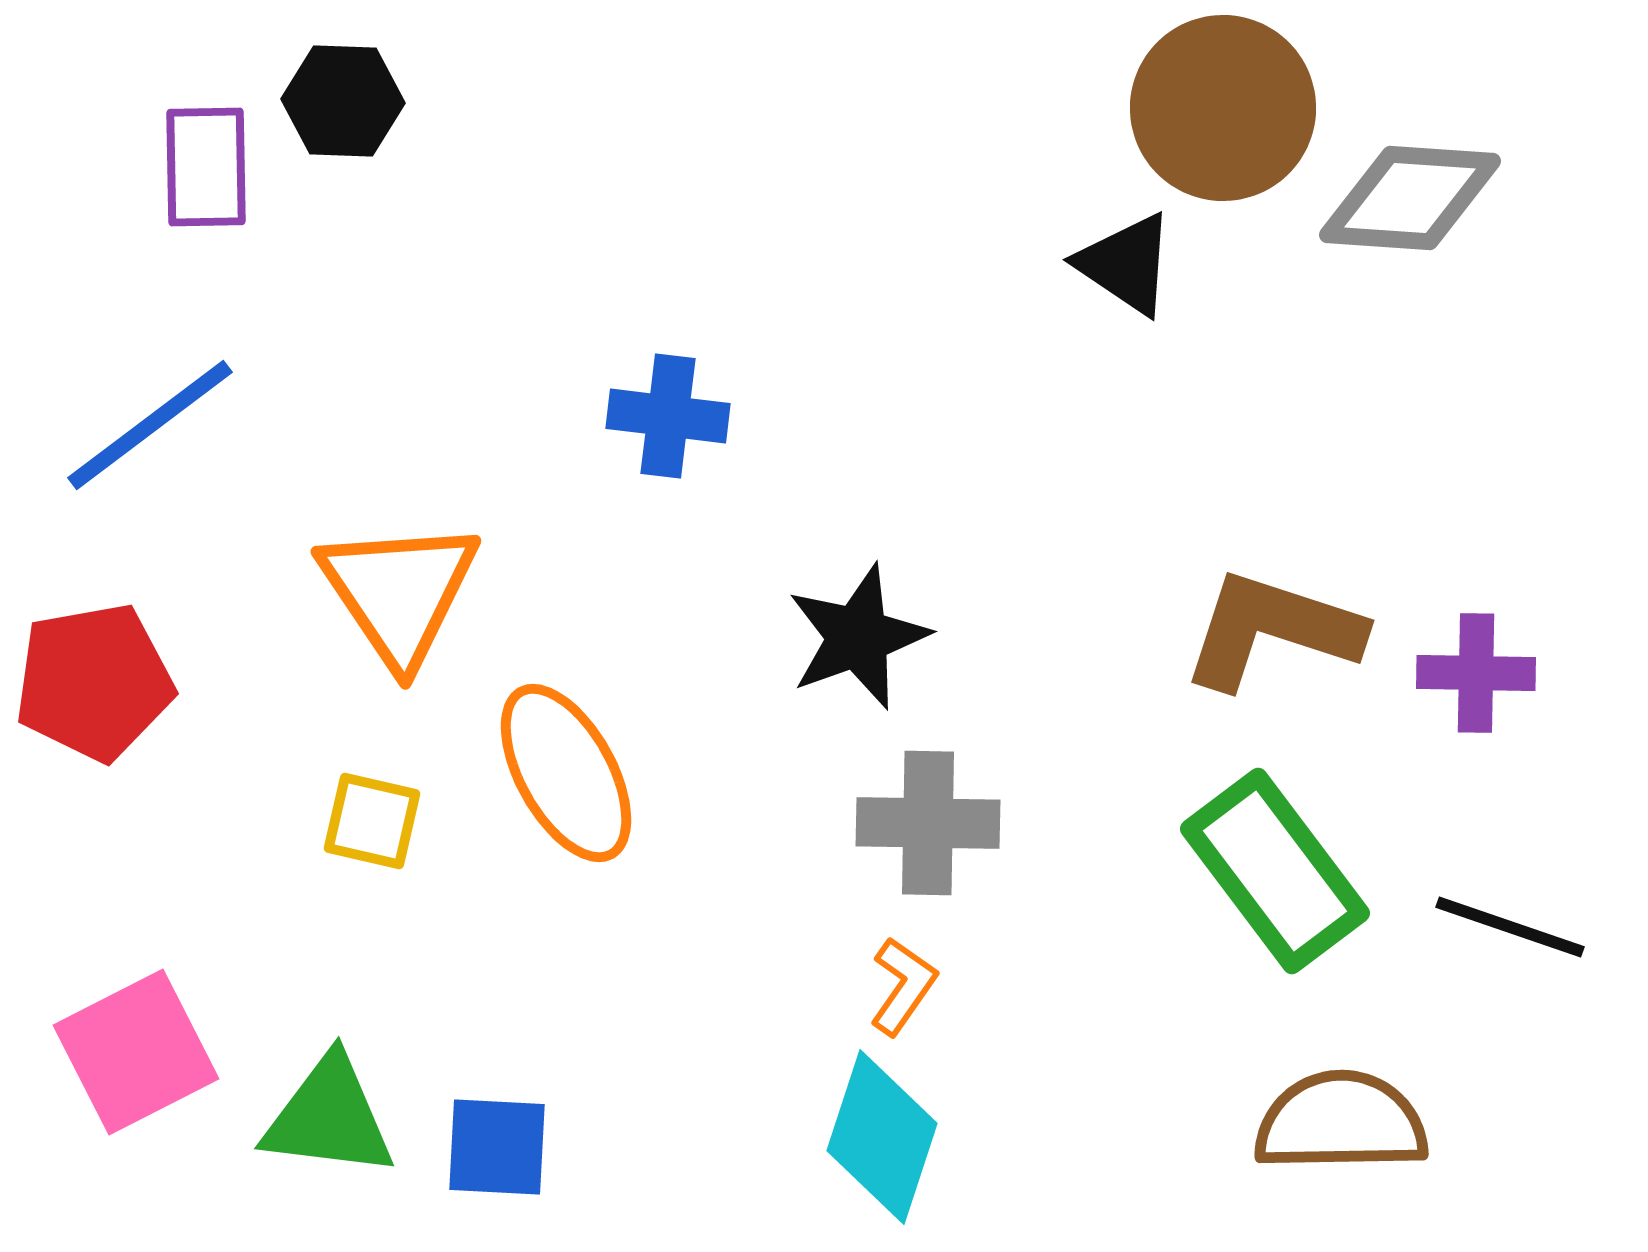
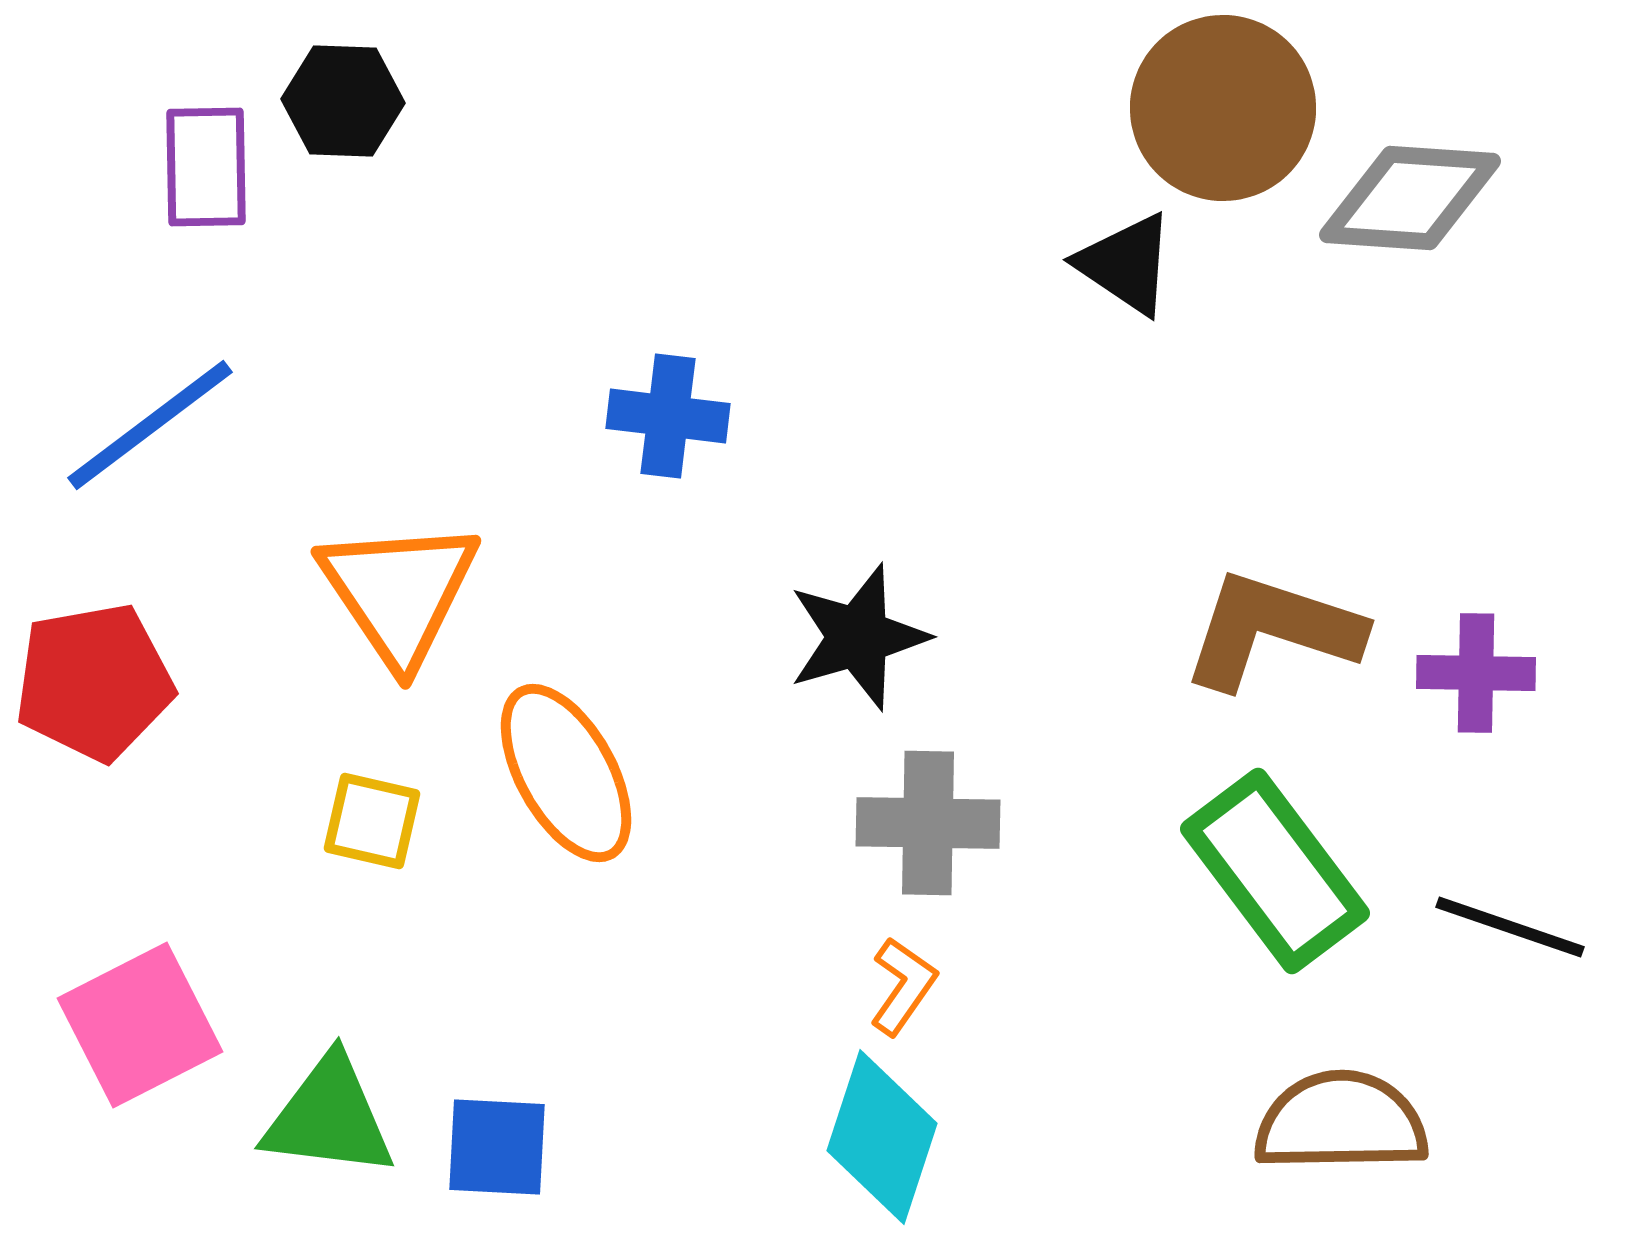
black star: rotated 4 degrees clockwise
pink square: moved 4 px right, 27 px up
